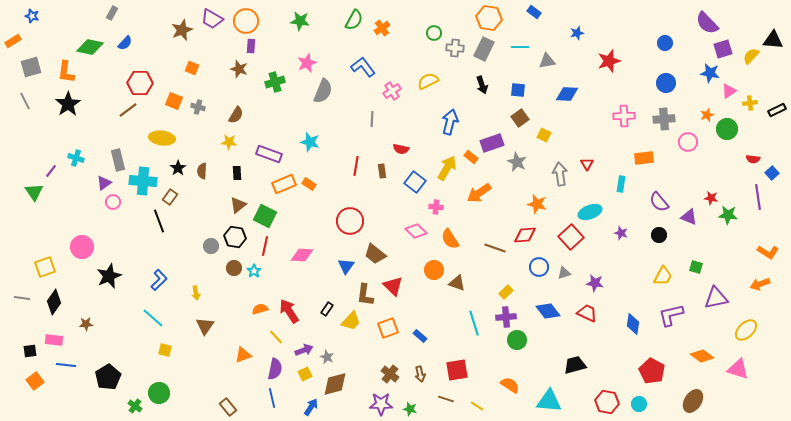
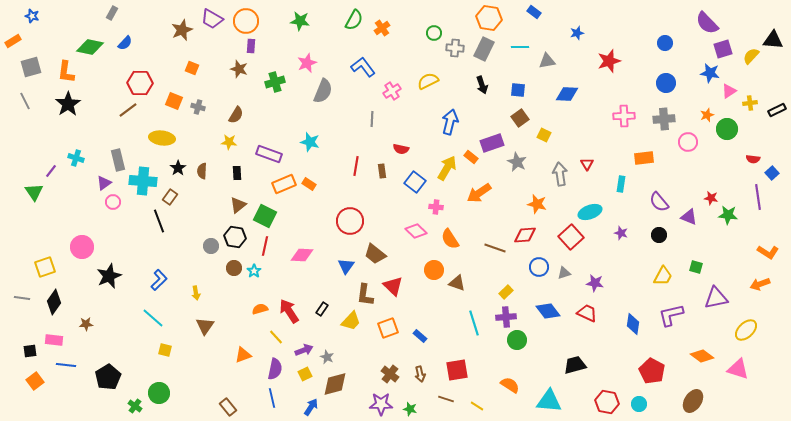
black rectangle at (327, 309): moved 5 px left
